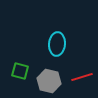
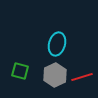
cyan ellipse: rotated 10 degrees clockwise
gray hexagon: moved 6 px right, 6 px up; rotated 20 degrees clockwise
